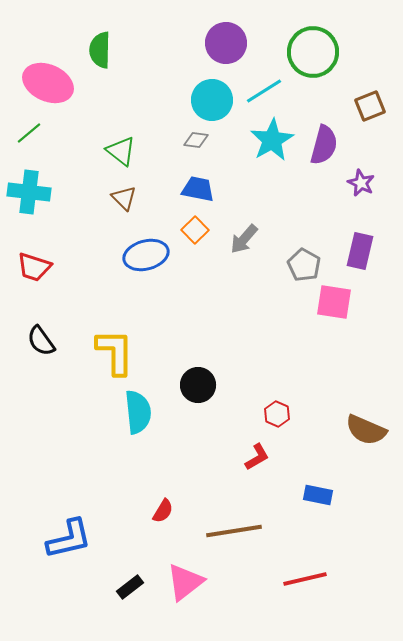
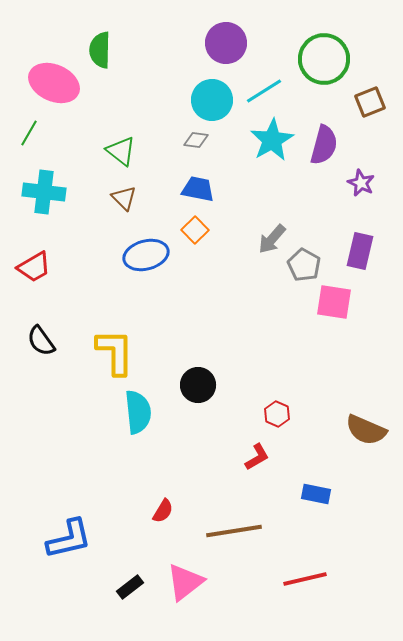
green circle: moved 11 px right, 7 px down
pink ellipse: moved 6 px right
brown square: moved 4 px up
green line: rotated 20 degrees counterclockwise
cyan cross: moved 15 px right
gray arrow: moved 28 px right
red trapezoid: rotated 48 degrees counterclockwise
blue rectangle: moved 2 px left, 1 px up
